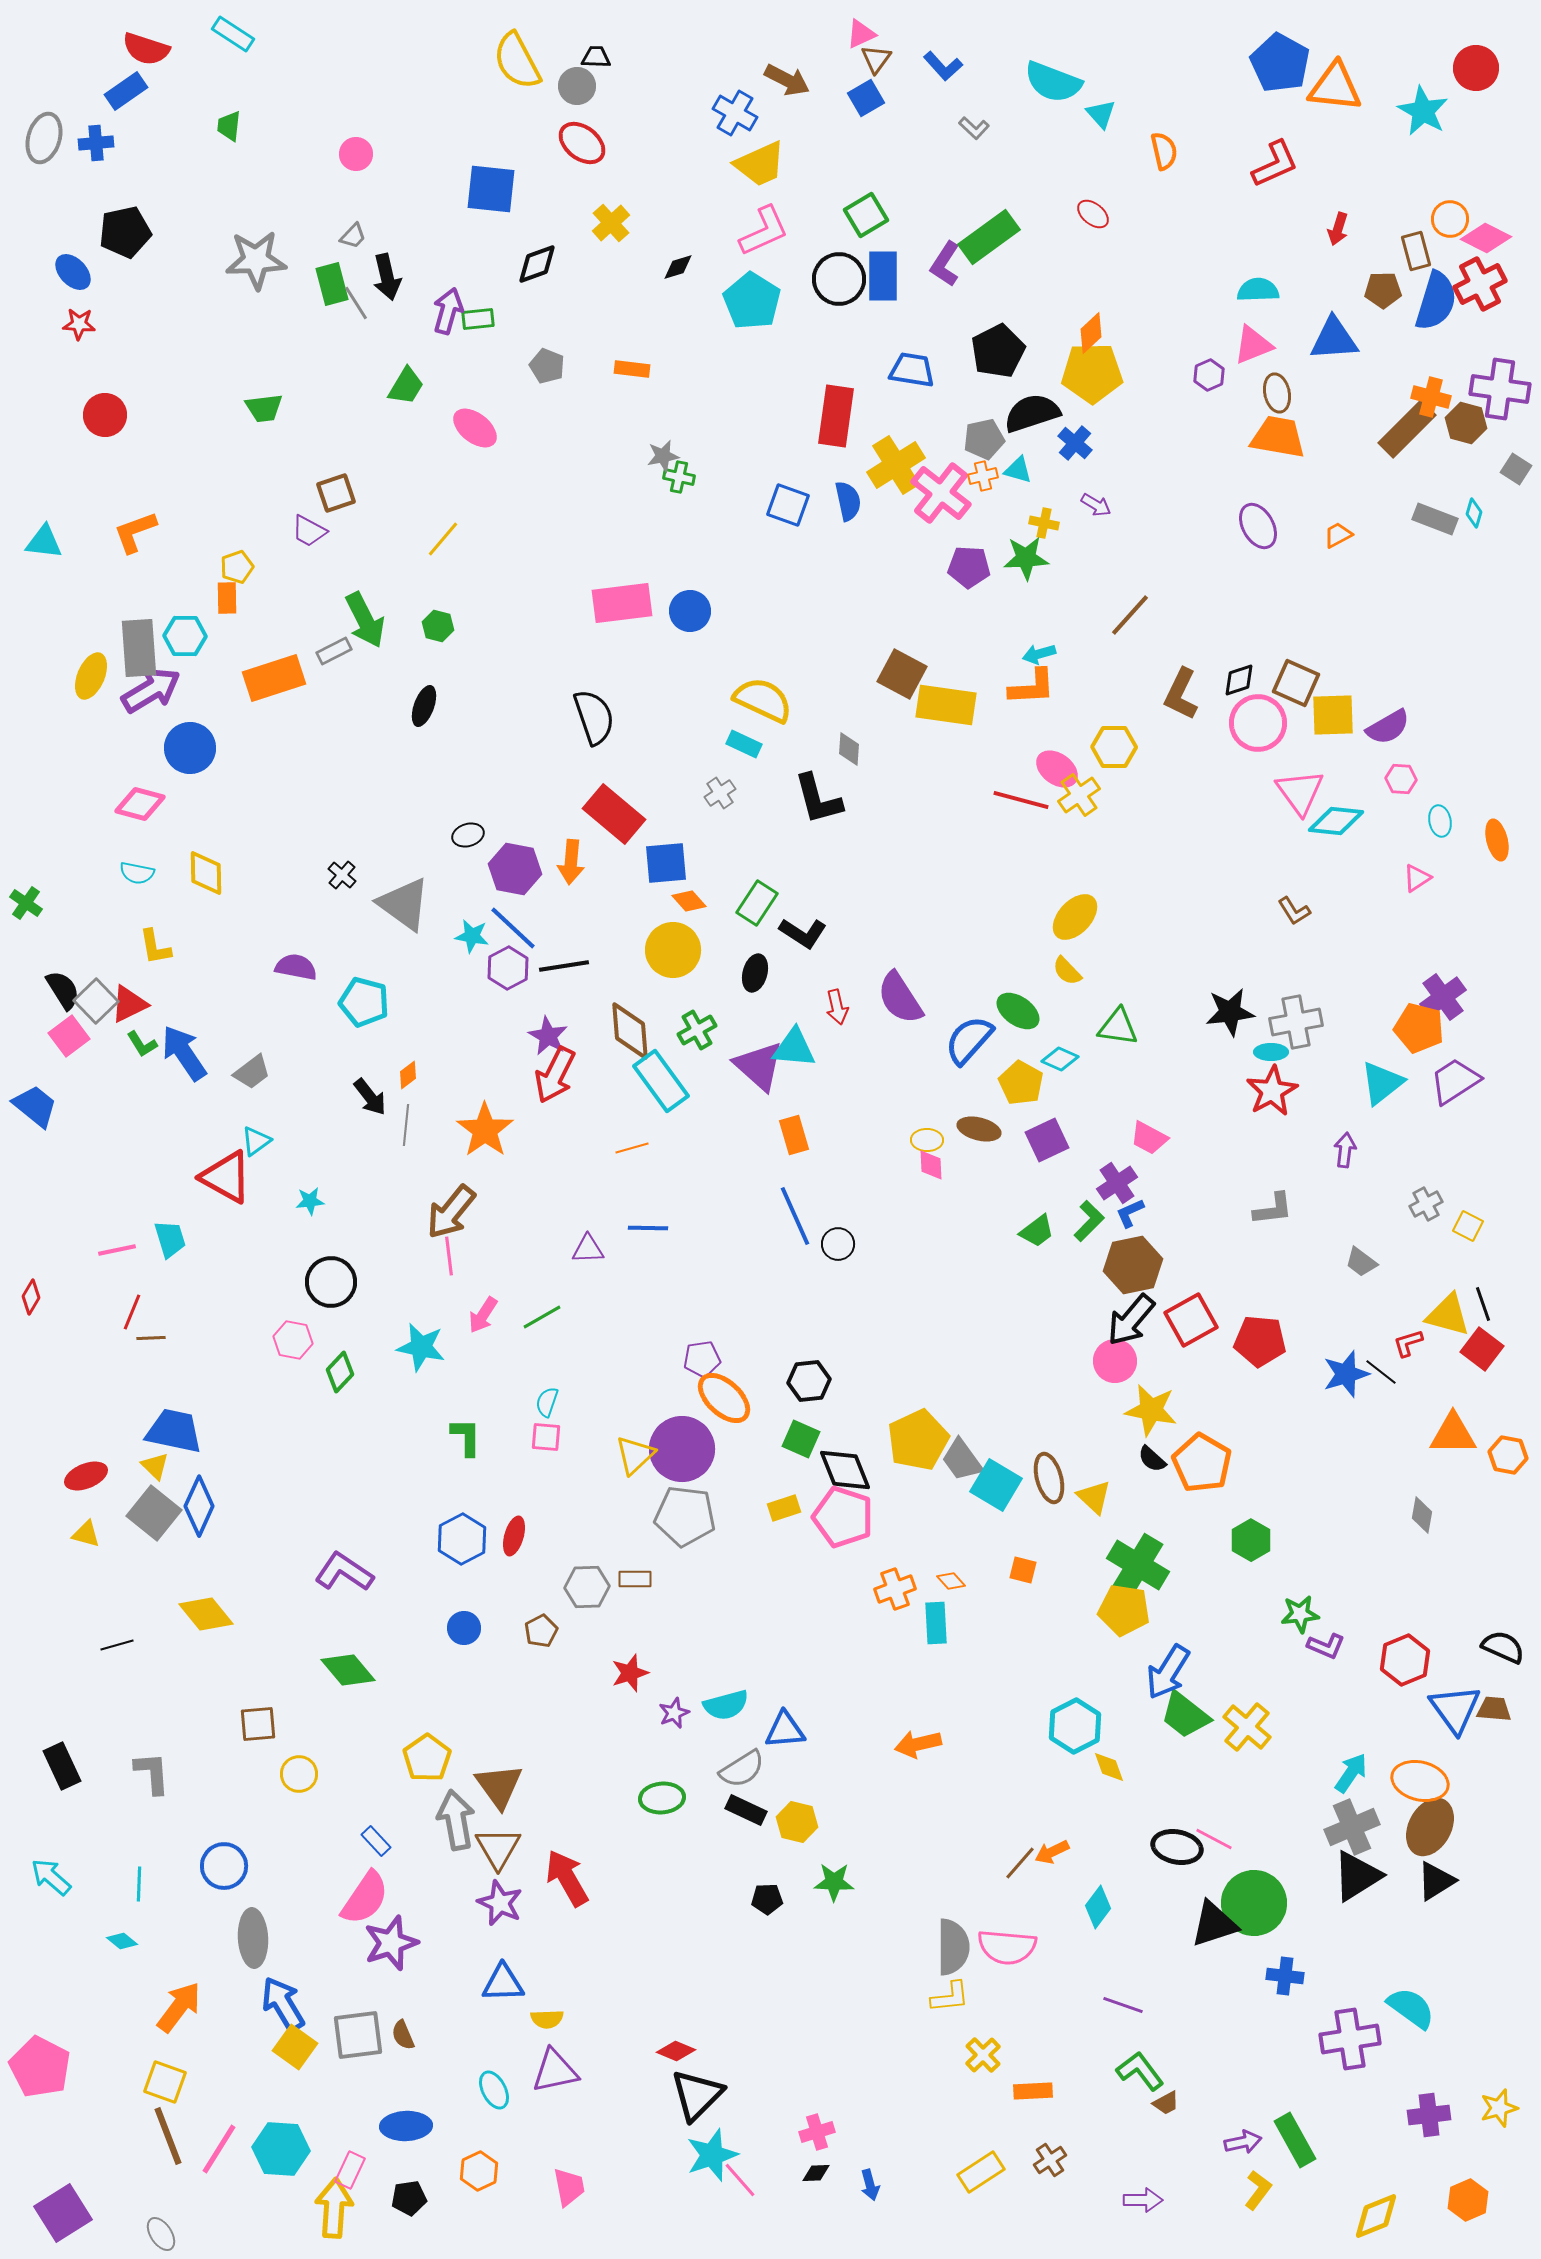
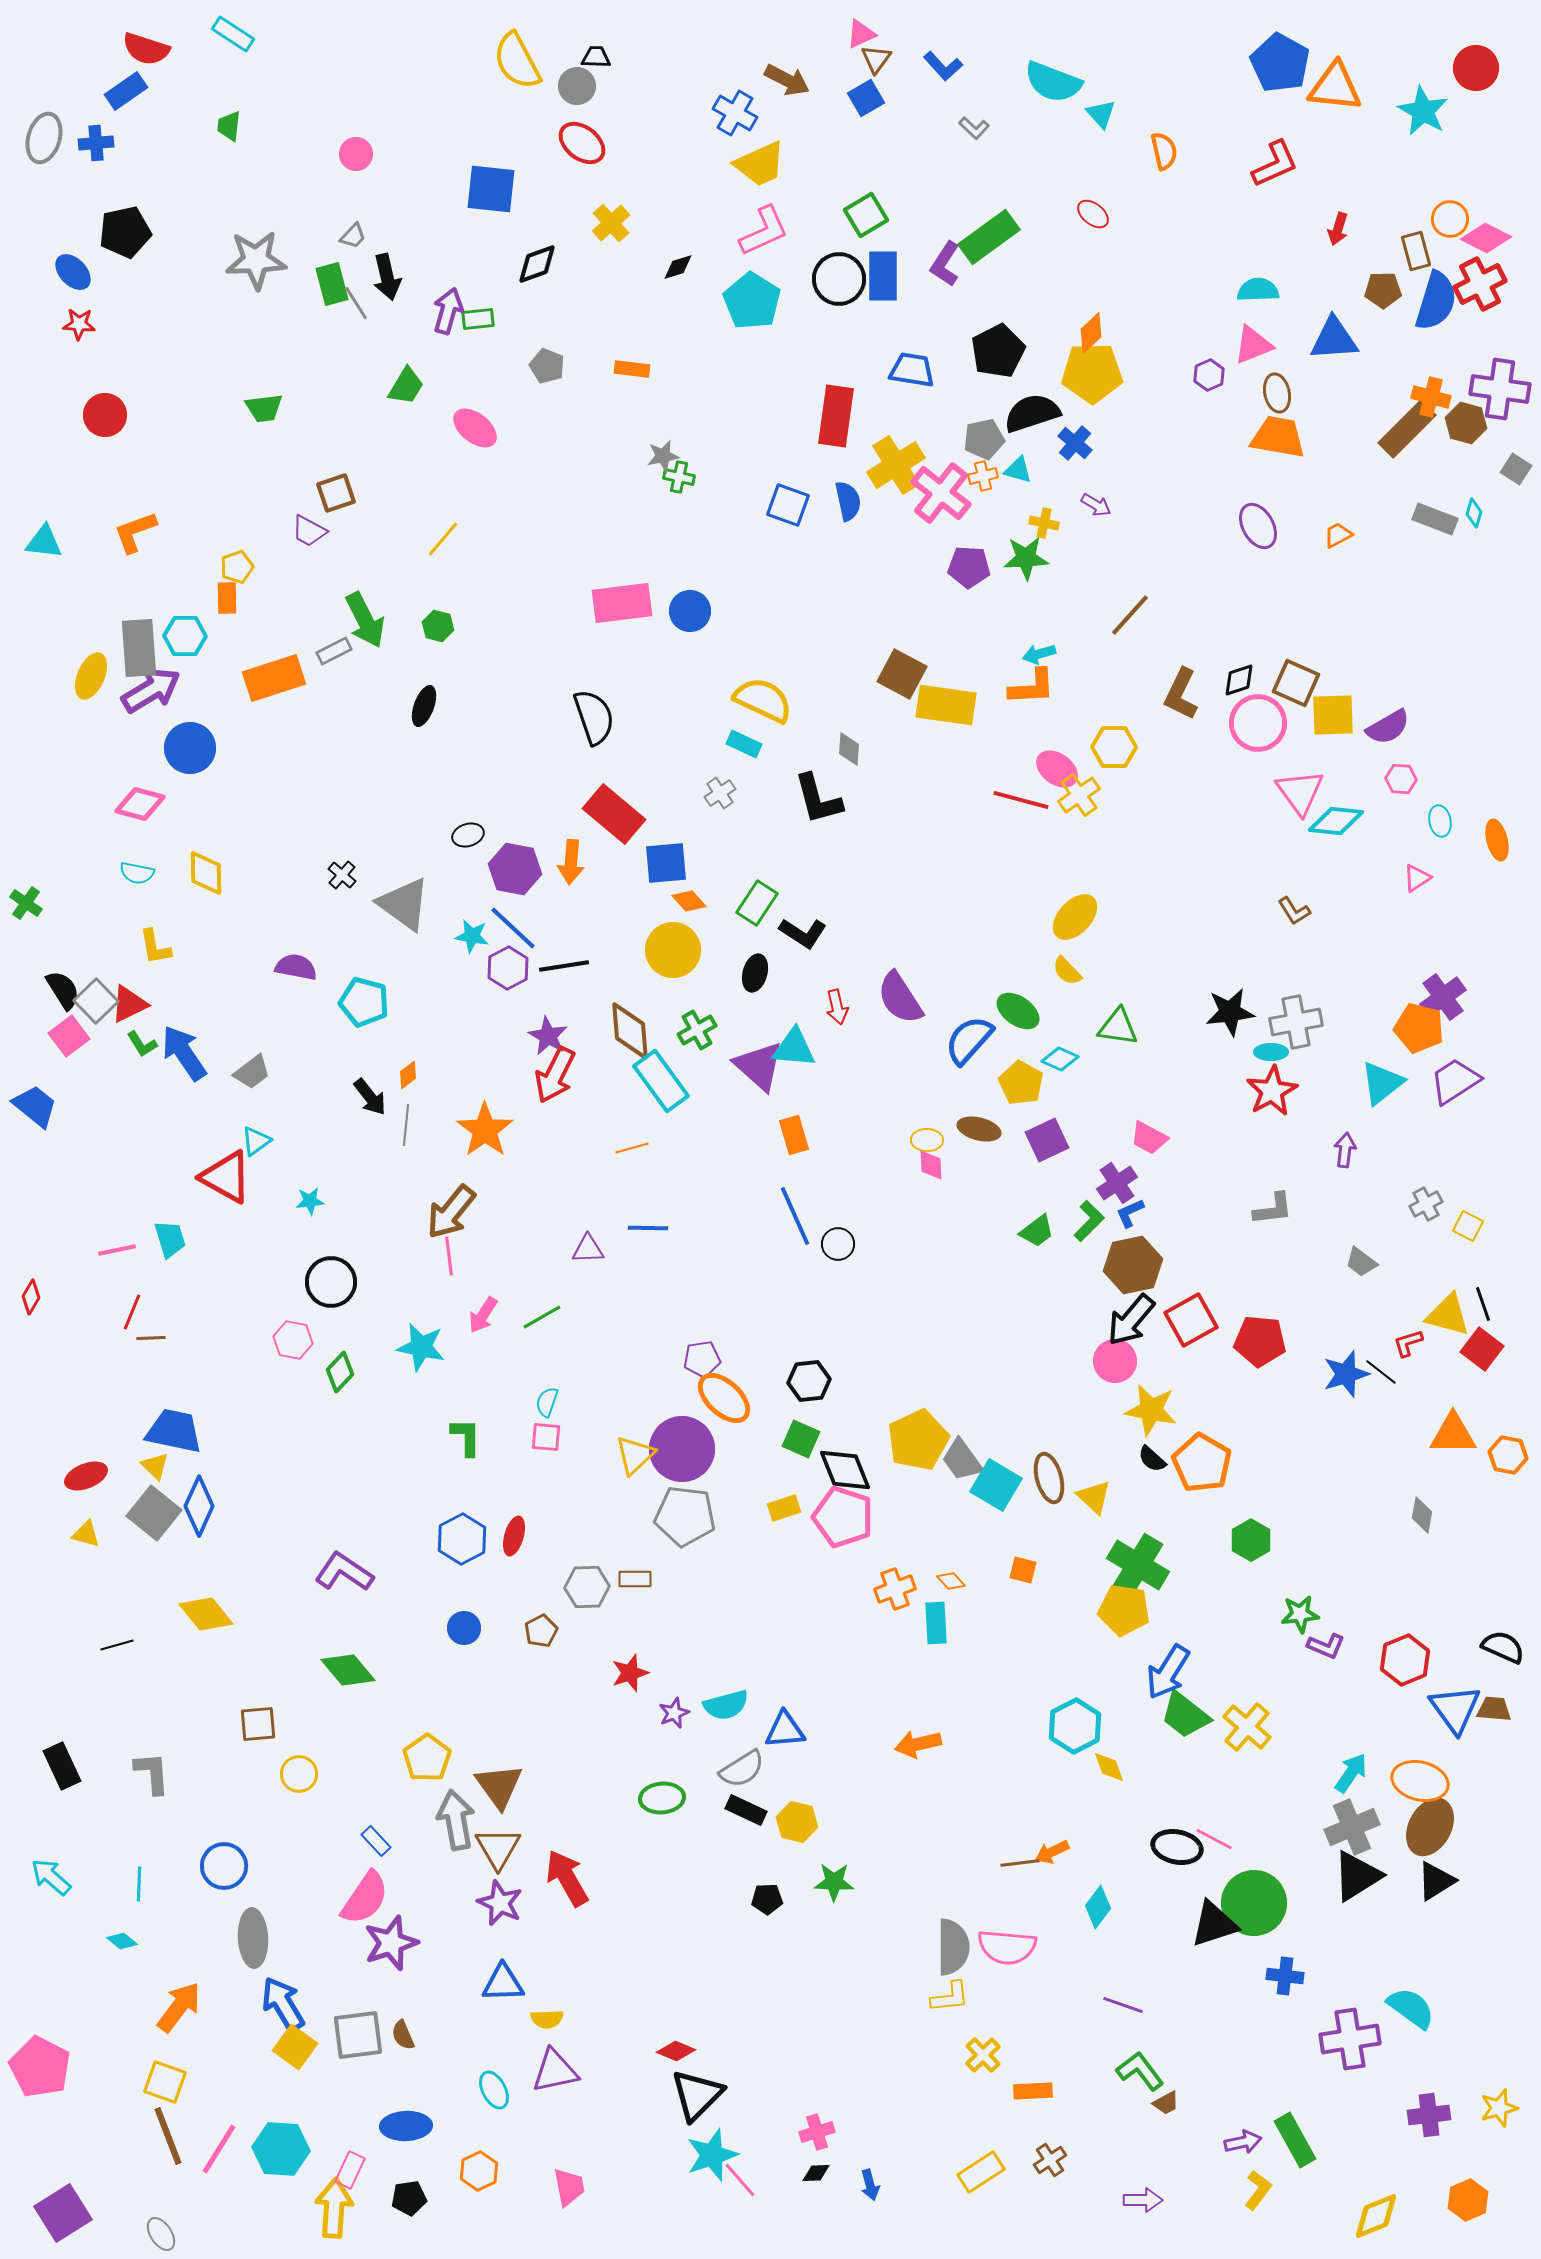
brown line at (1020, 1863): rotated 42 degrees clockwise
